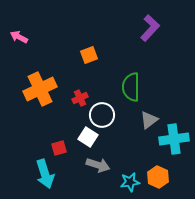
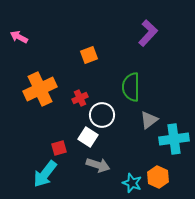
purple L-shape: moved 2 px left, 5 px down
cyan arrow: rotated 56 degrees clockwise
cyan star: moved 2 px right, 1 px down; rotated 30 degrees clockwise
